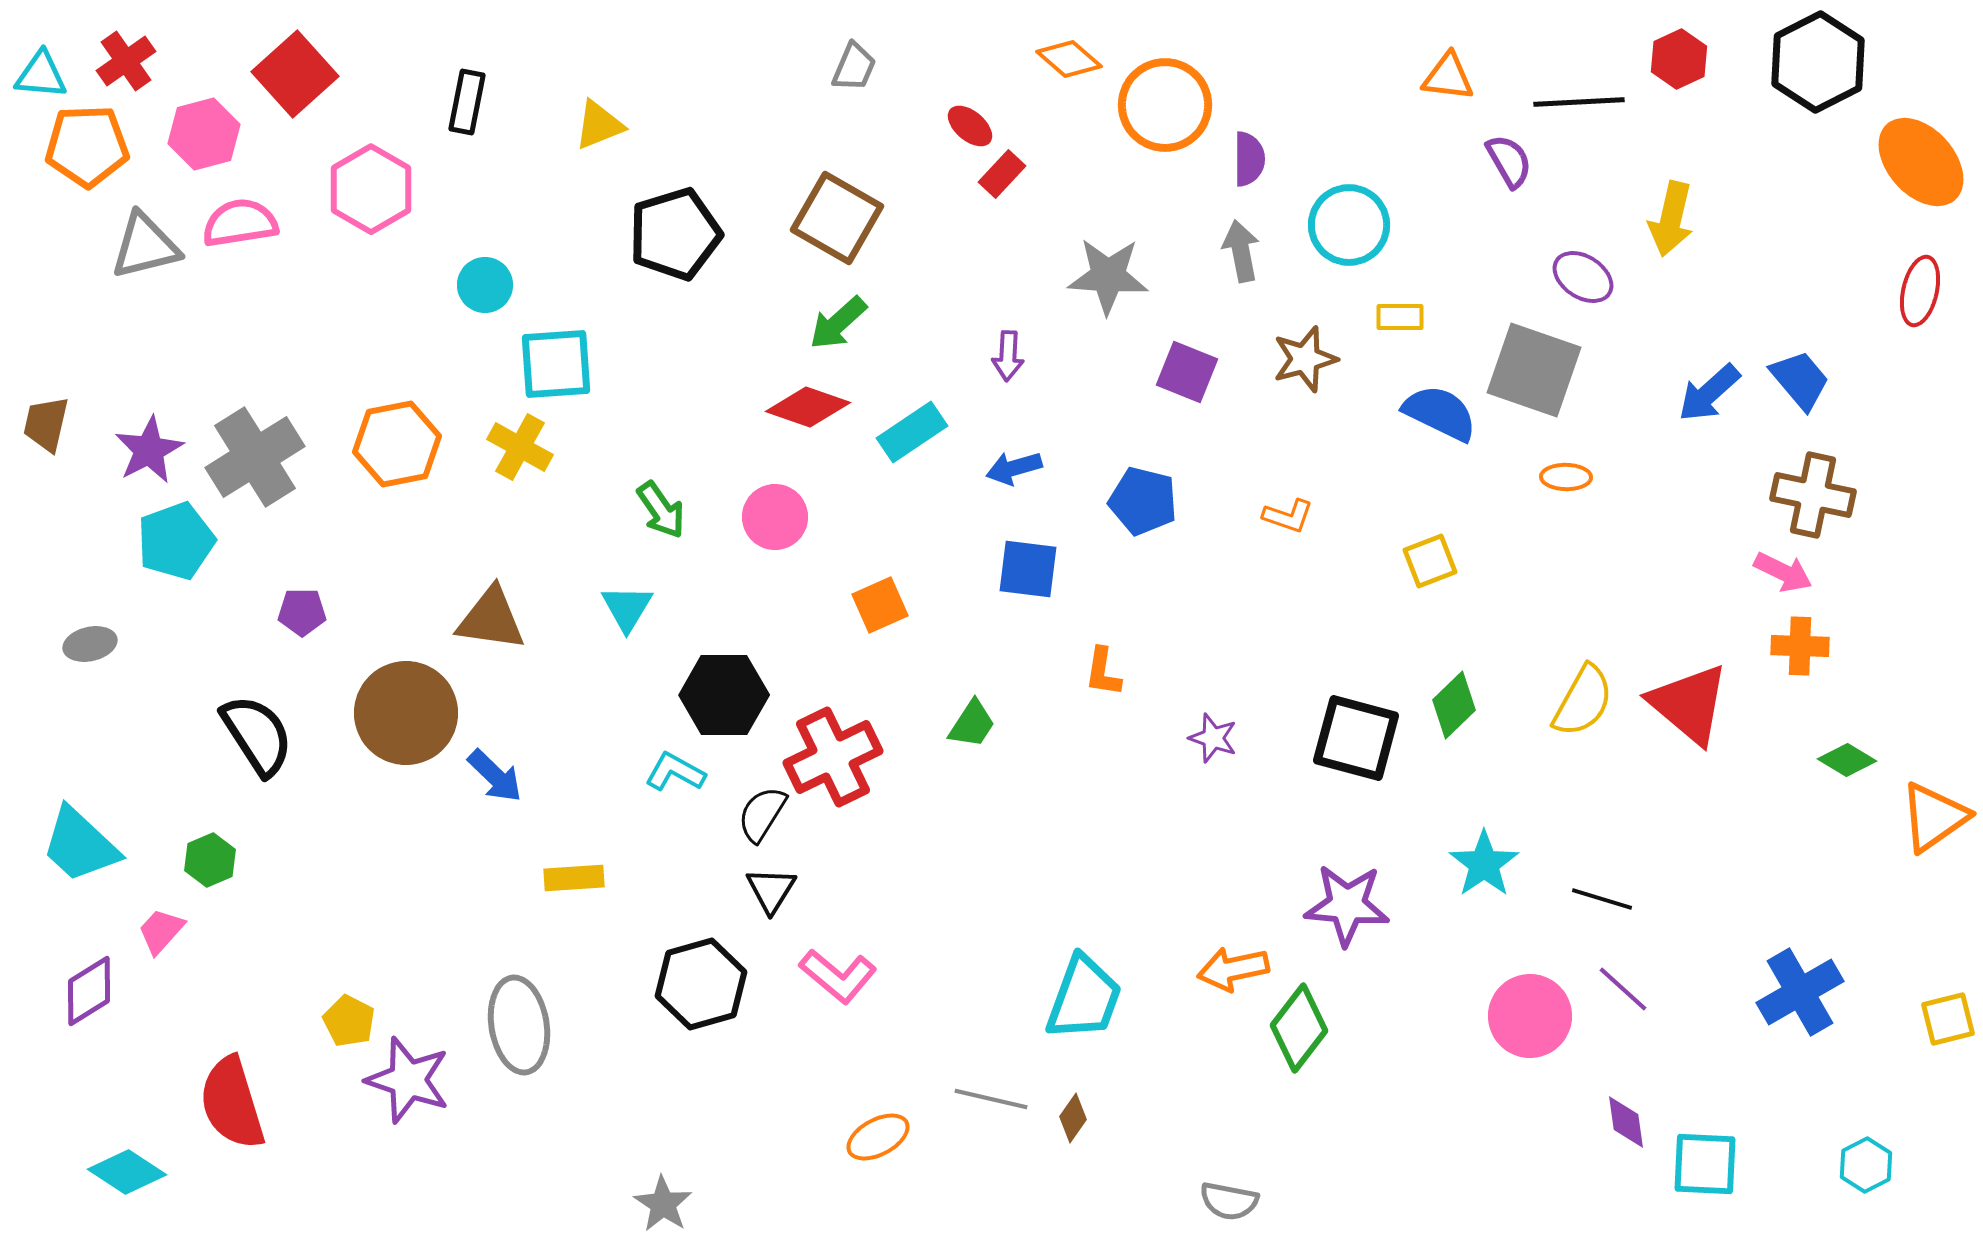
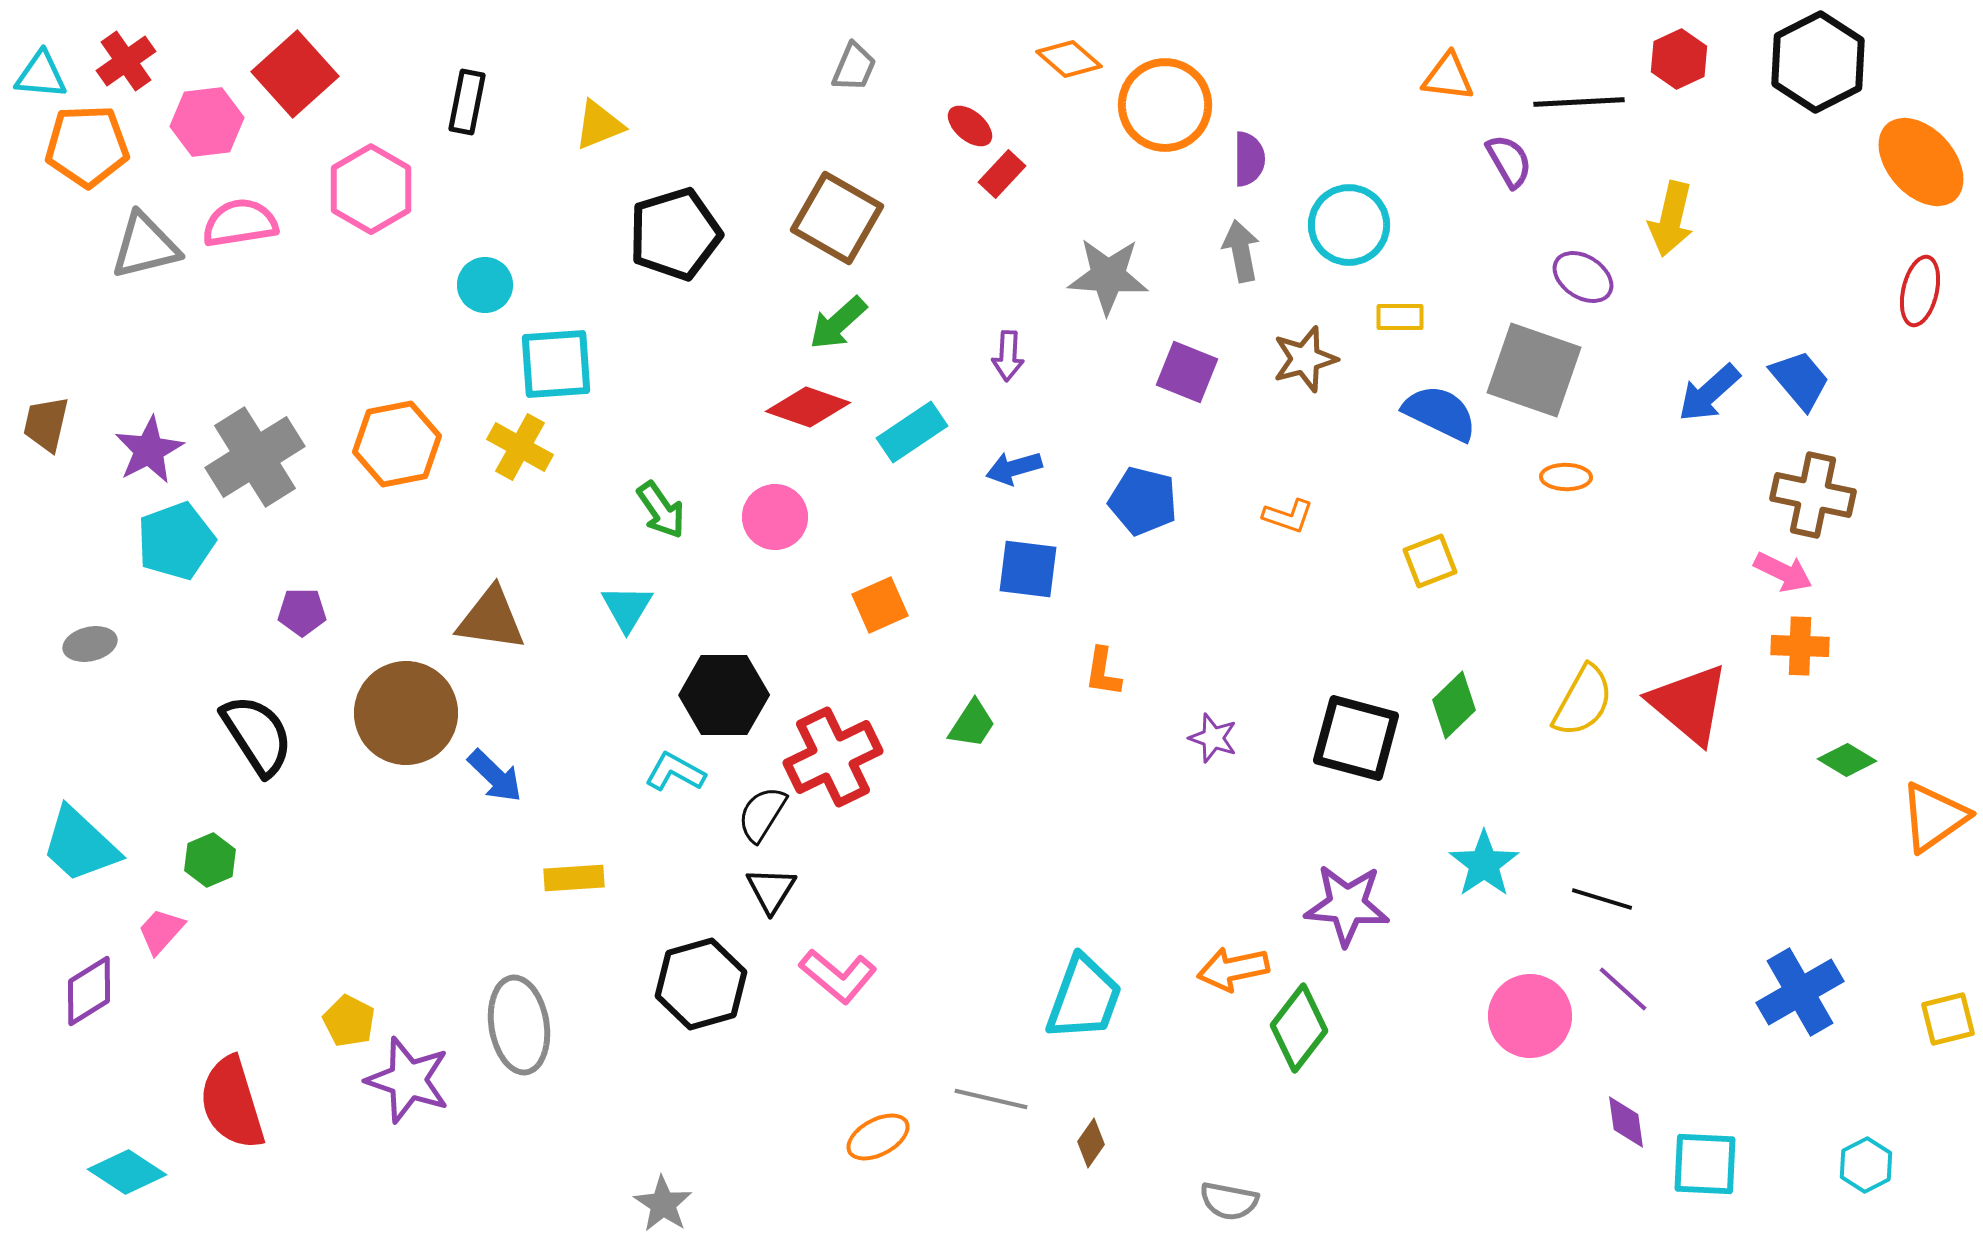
pink hexagon at (204, 134): moved 3 px right, 12 px up; rotated 8 degrees clockwise
brown diamond at (1073, 1118): moved 18 px right, 25 px down
